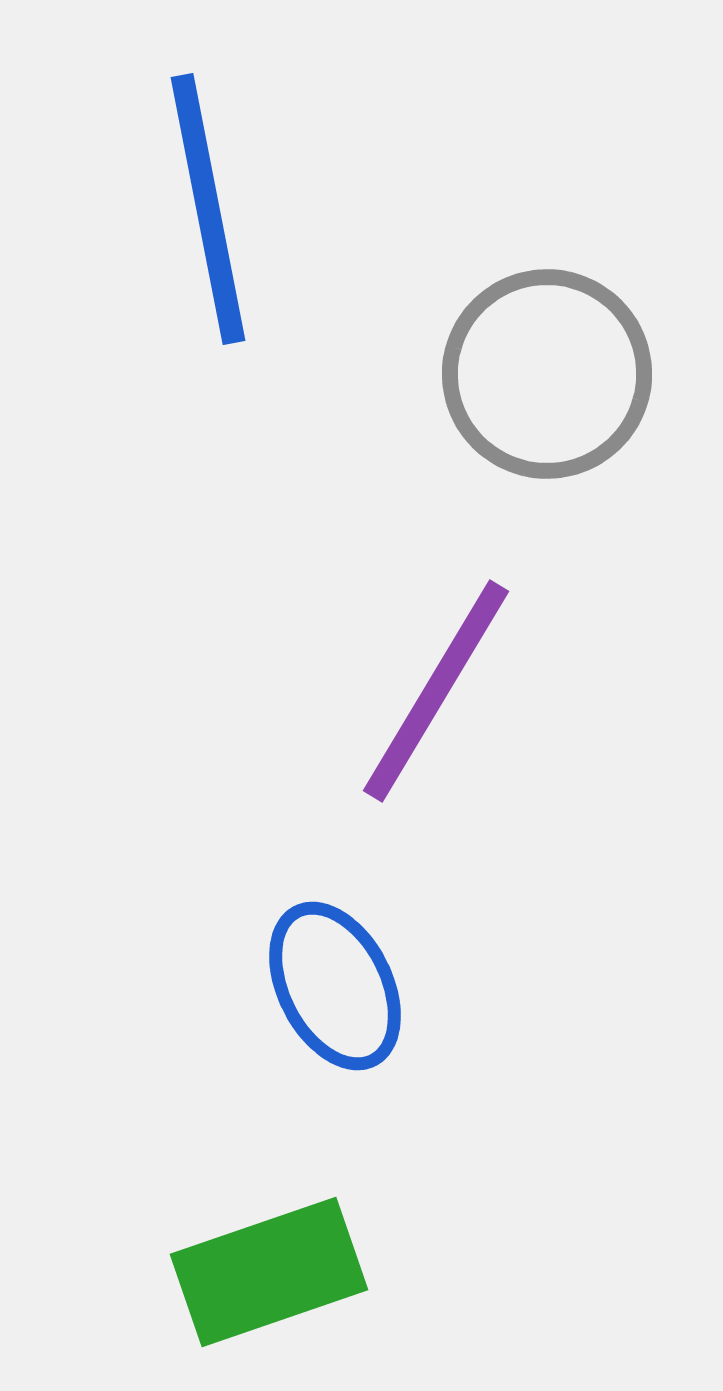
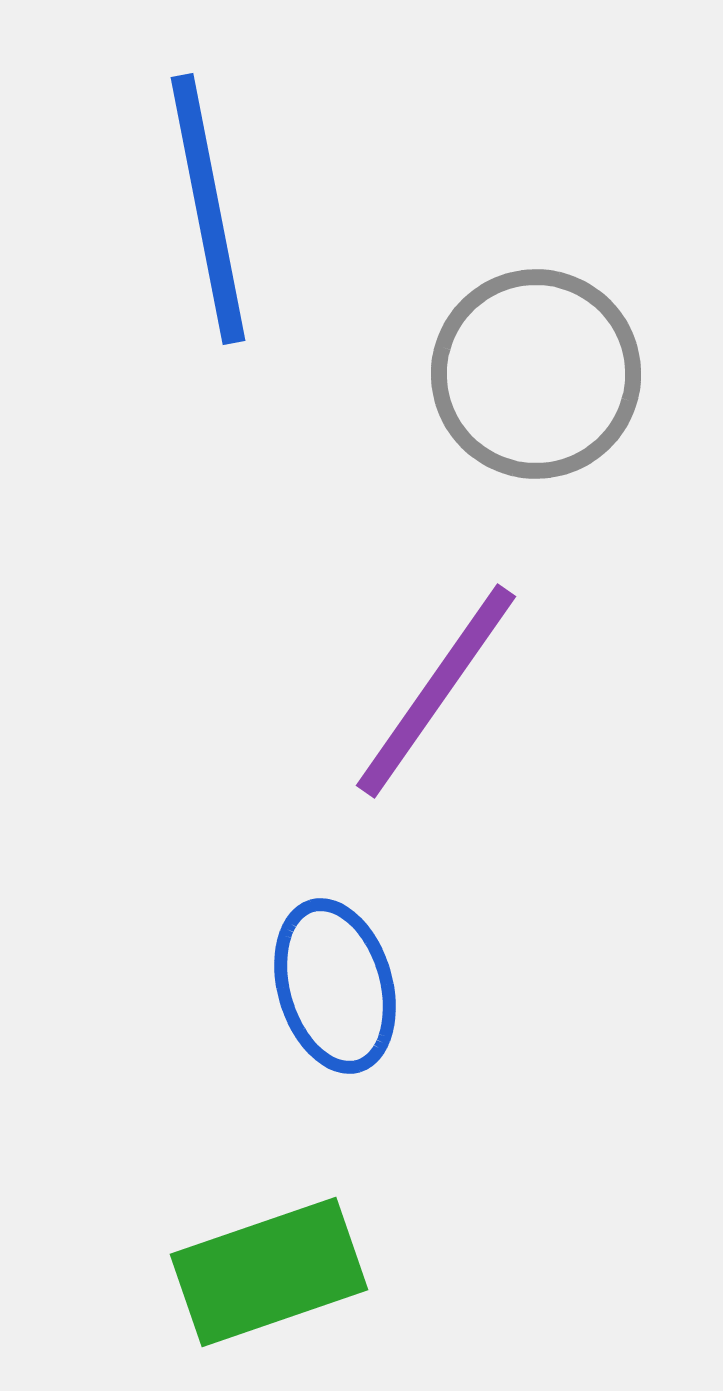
gray circle: moved 11 px left
purple line: rotated 4 degrees clockwise
blue ellipse: rotated 11 degrees clockwise
